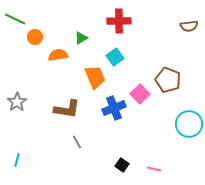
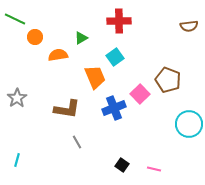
gray star: moved 4 px up
